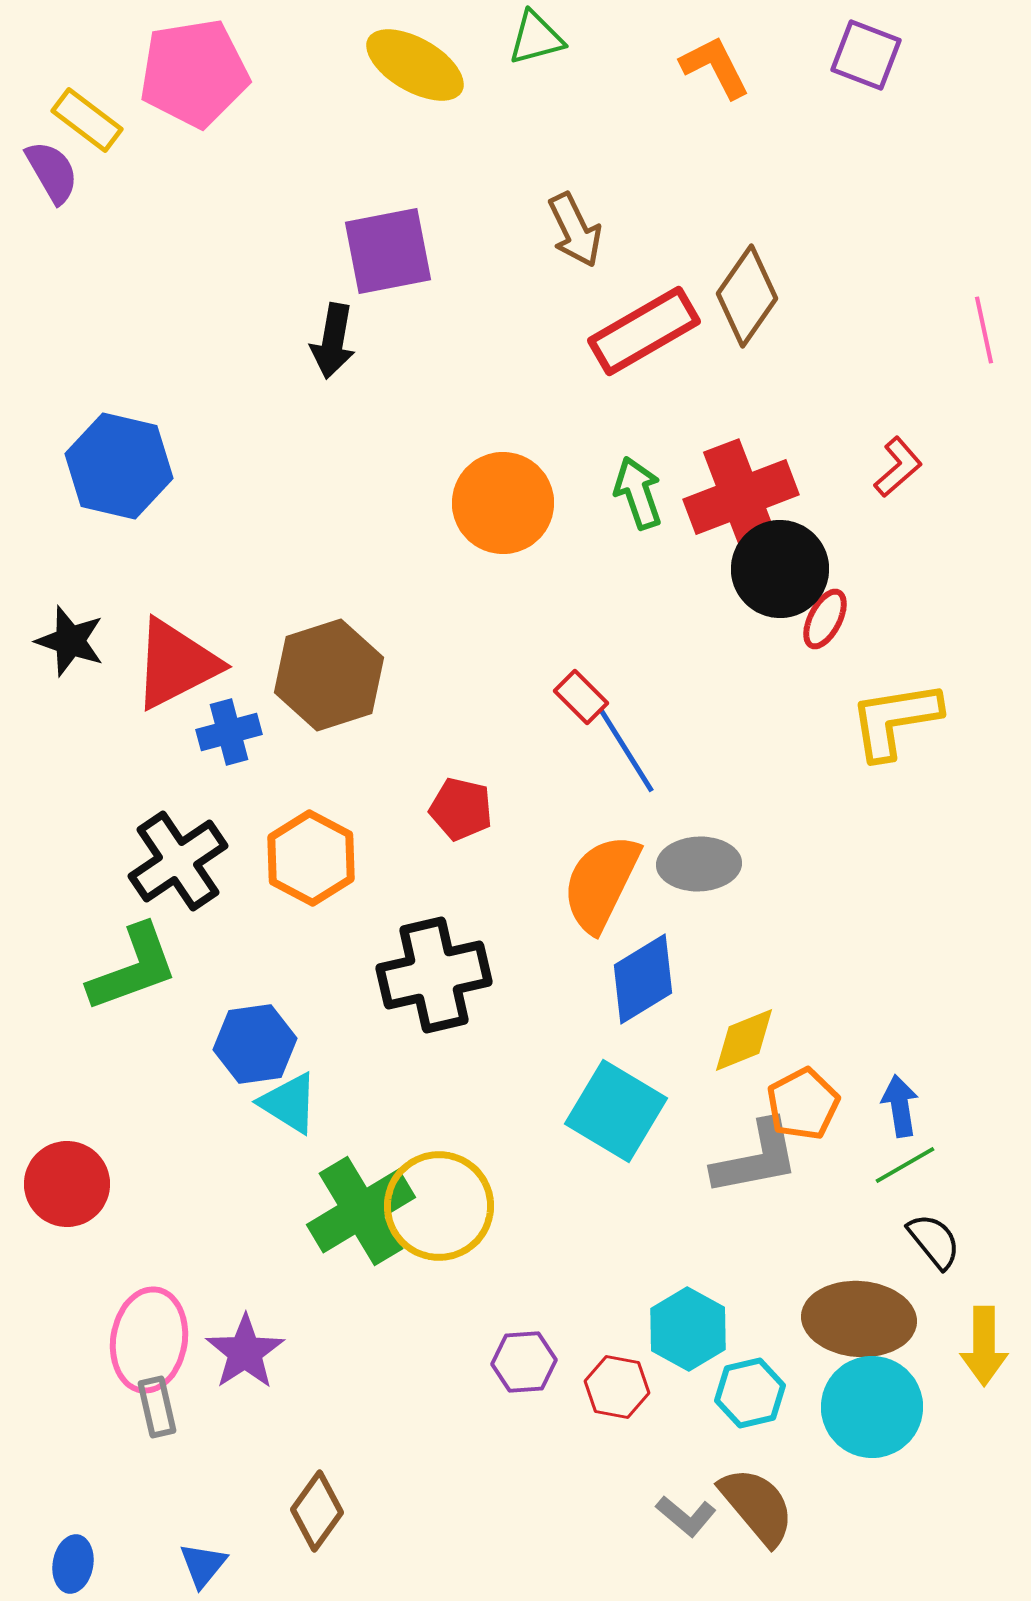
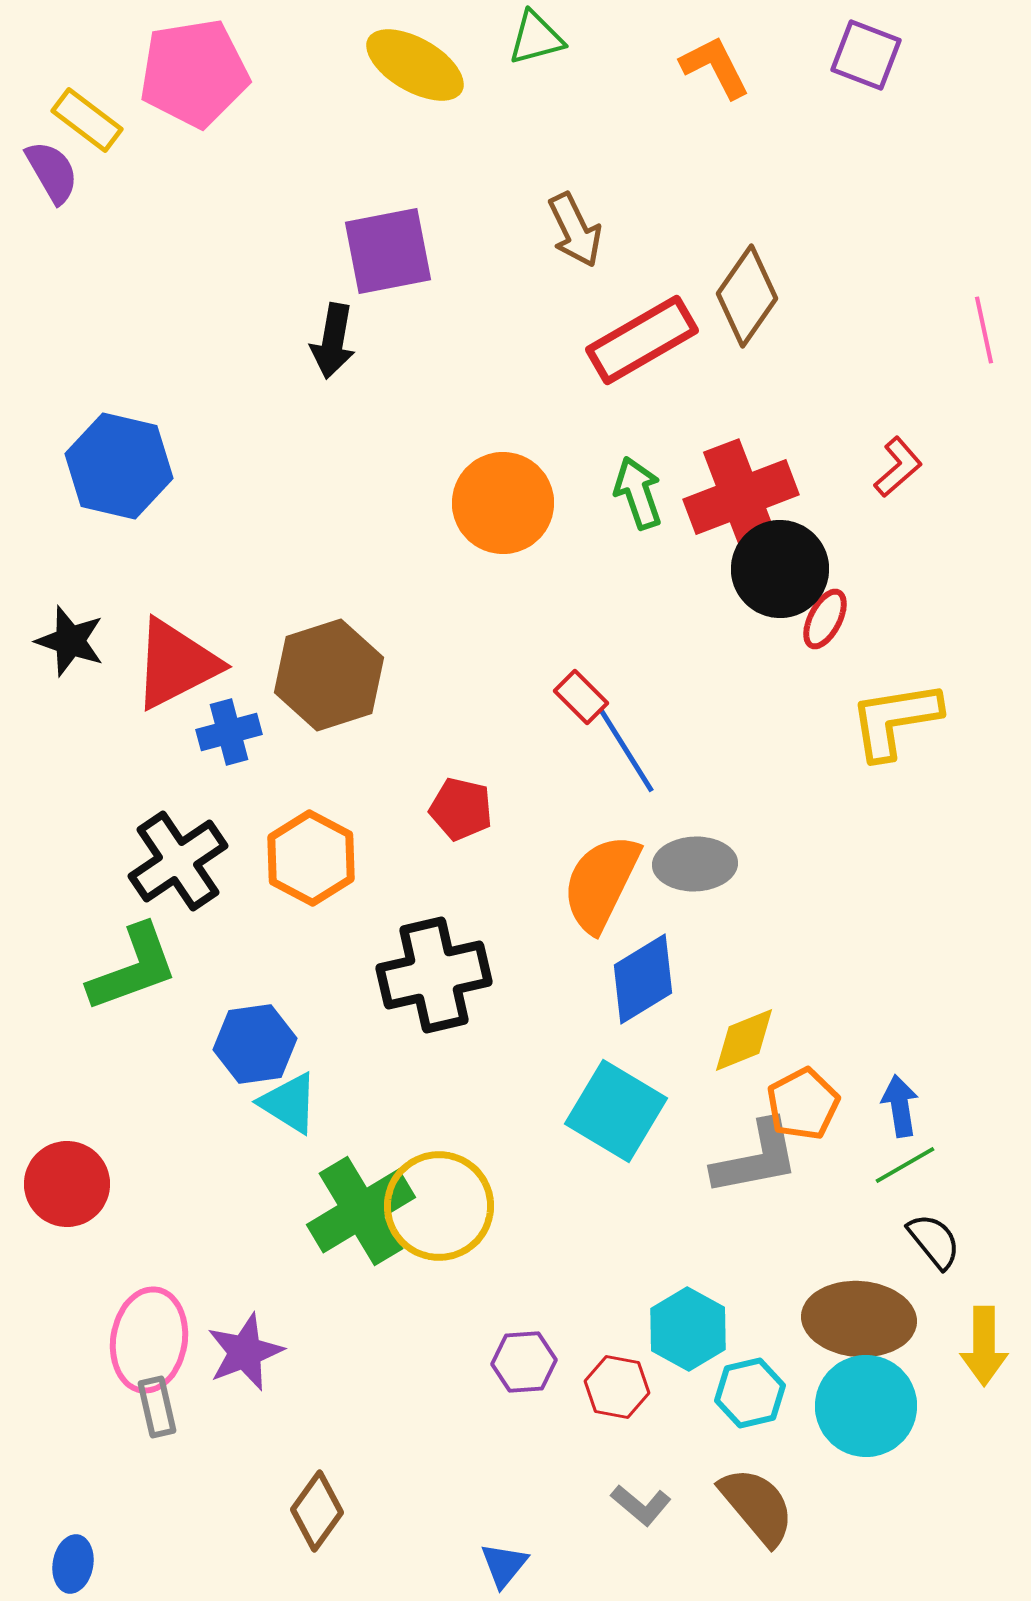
red rectangle at (644, 331): moved 2 px left, 9 px down
gray ellipse at (699, 864): moved 4 px left
purple star at (245, 1352): rotated 12 degrees clockwise
cyan circle at (872, 1407): moved 6 px left, 1 px up
gray L-shape at (686, 1516): moved 45 px left, 11 px up
blue triangle at (203, 1565): moved 301 px right
